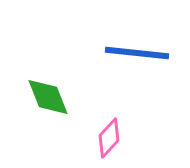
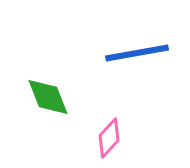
blue line: rotated 16 degrees counterclockwise
